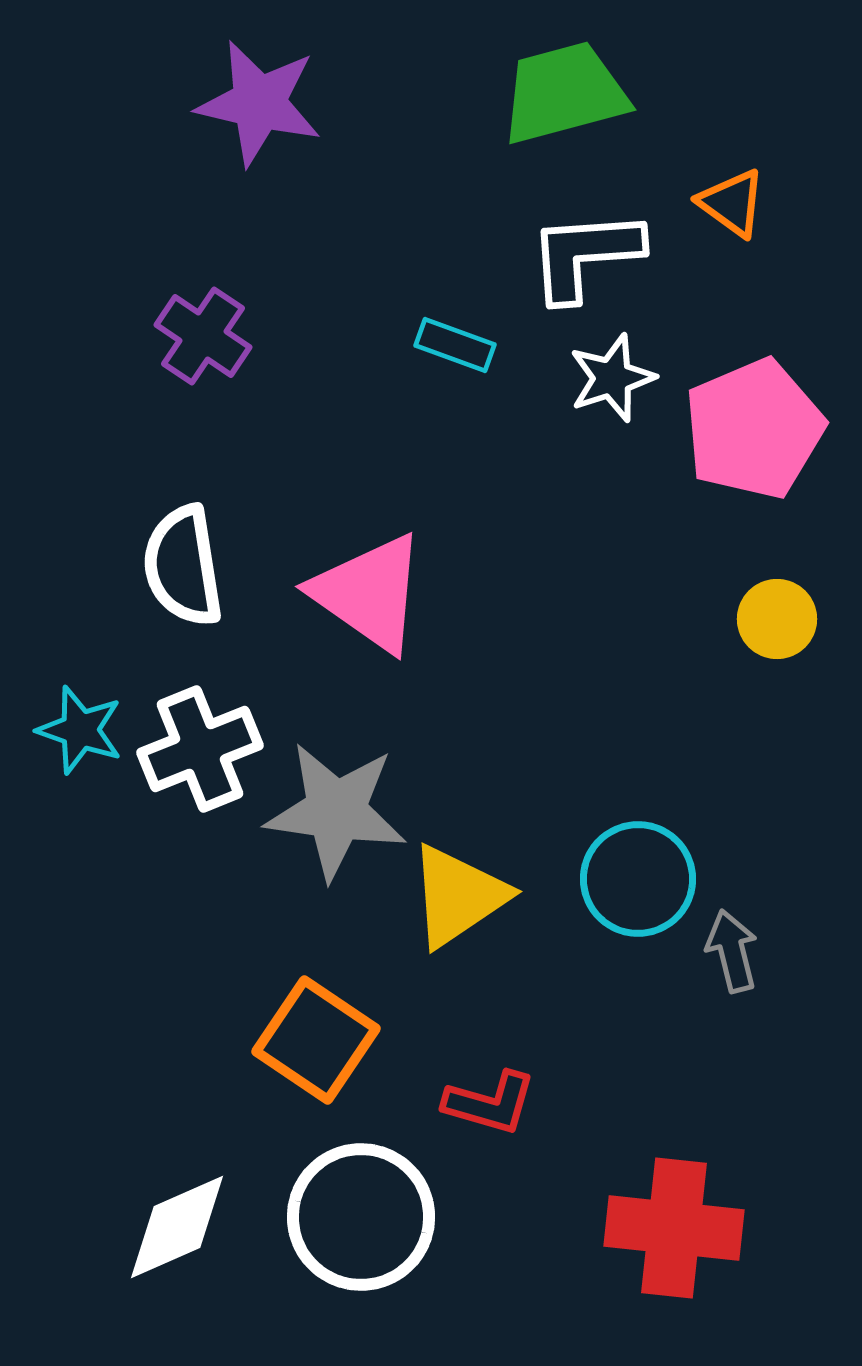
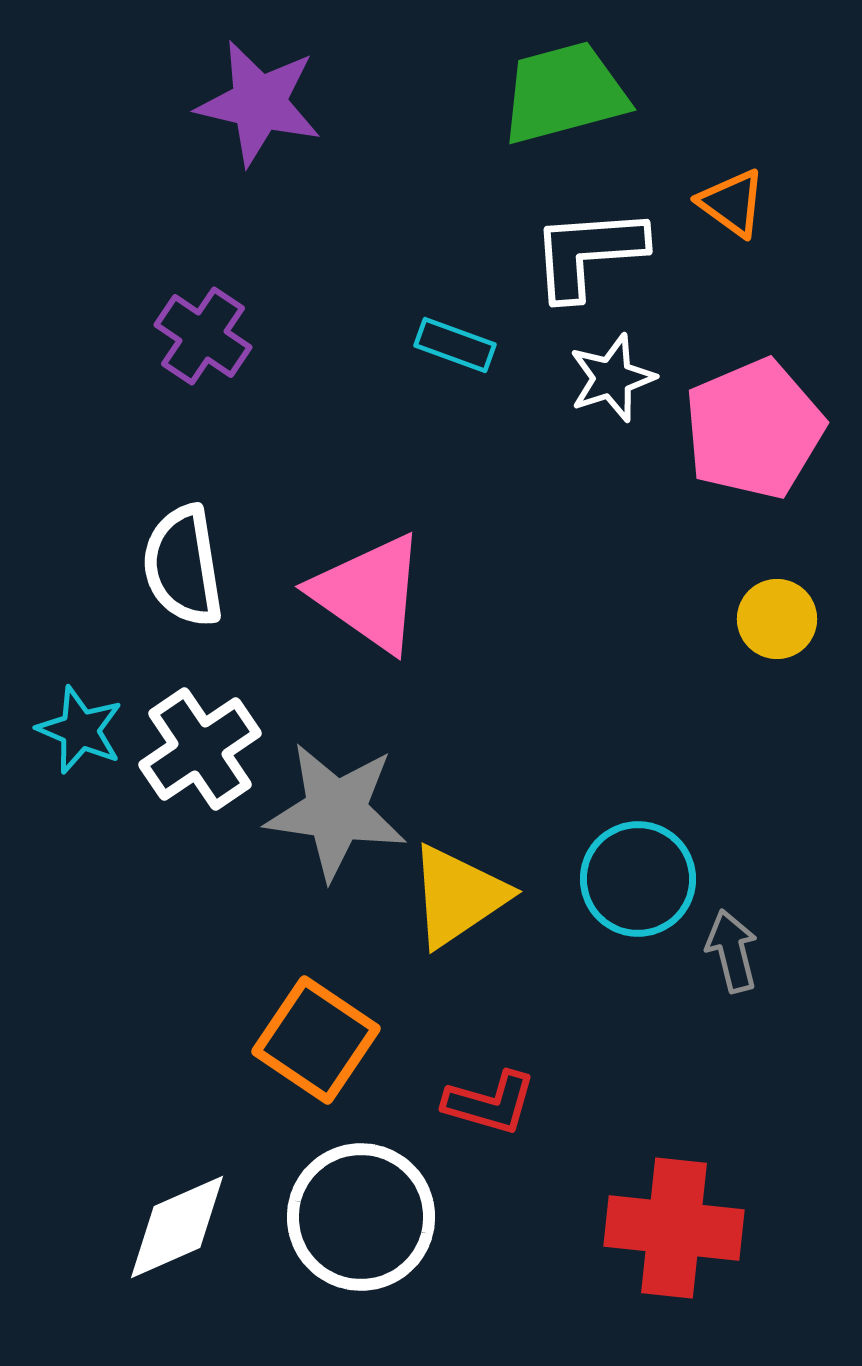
white L-shape: moved 3 px right, 2 px up
cyan star: rotated 4 degrees clockwise
white cross: rotated 12 degrees counterclockwise
